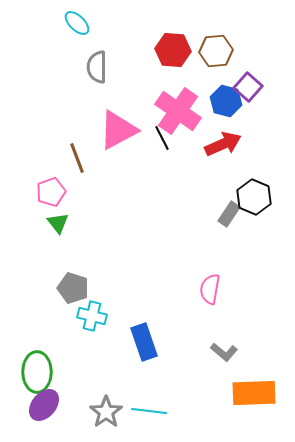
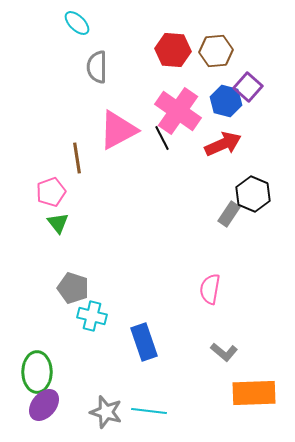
brown line: rotated 12 degrees clockwise
black hexagon: moved 1 px left, 3 px up
gray star: rotated 20 degrees counterclockwise
